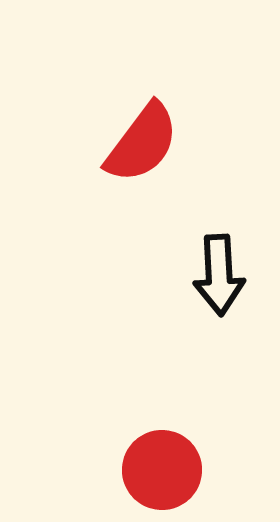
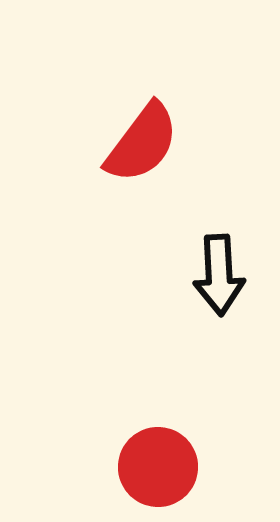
red circle: moved 4 px left, 3 px up
